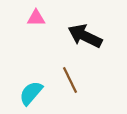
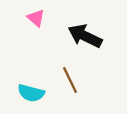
pink triangle: rotated 42 degrees clockwise
cyan semicircle: rotated 116 degrees counterclockwise
